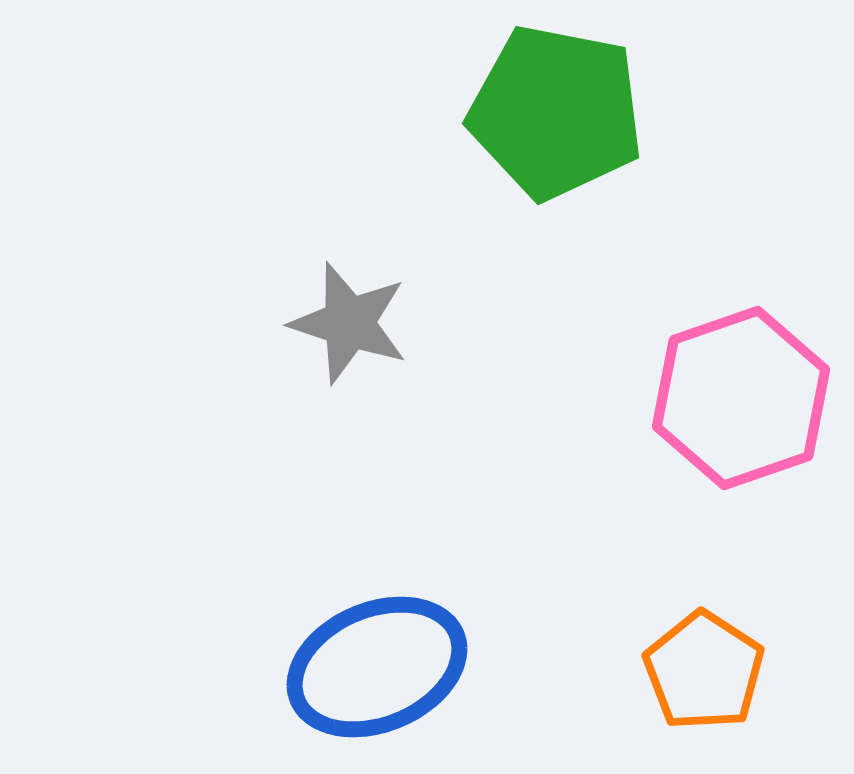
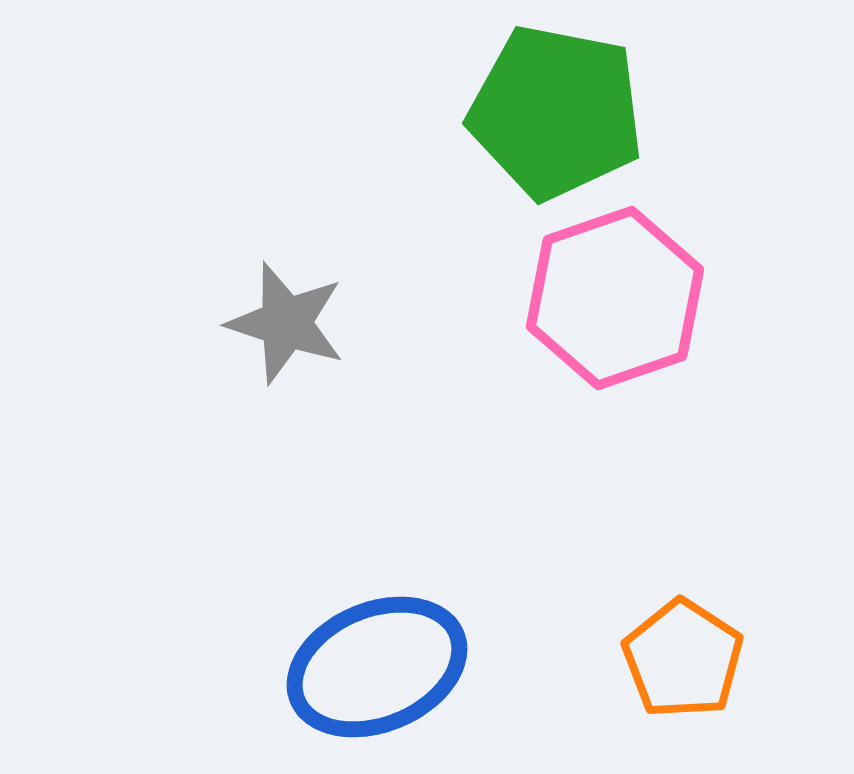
gray star: moved 63 px left
pink hexagon: moved 126 px left, 100 px up
orange pentagon: moved 21 px left, 12 px up
